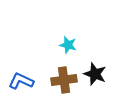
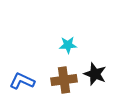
cyan star: rotated 18 degrees counterclockwise
blue L-shape: moved 1 px right
